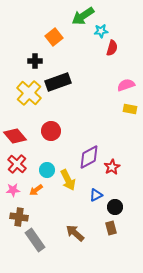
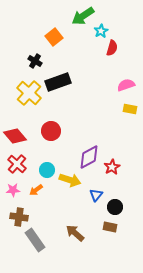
cyan star: rotated 24 degrees counterclockwise
black cross: rotated 32 degrees clockwise
yellow arrow: moved 2 px right; rotated 45 degrees counterclockwise
blue triangle: rotated 24 degrees counterclockwise
brown rectangle: moved 1 px left, 1 px up; rotated 64 degrees counterclockwise
